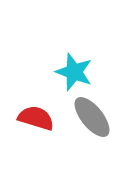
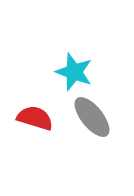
red semicircle: moved 1 px left
